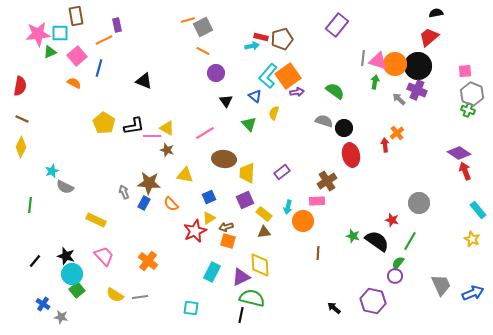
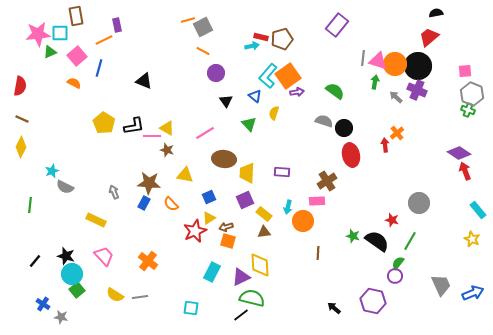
gray arrow at (399, 99): moved 3 px left, 2 px up
purple rectangle at (282, 172): rotated 42 degrees clockwise
gray arrow at (124, 192): moved 10 px left
black line at (241, 315): rotated 42 degrees clockwise
